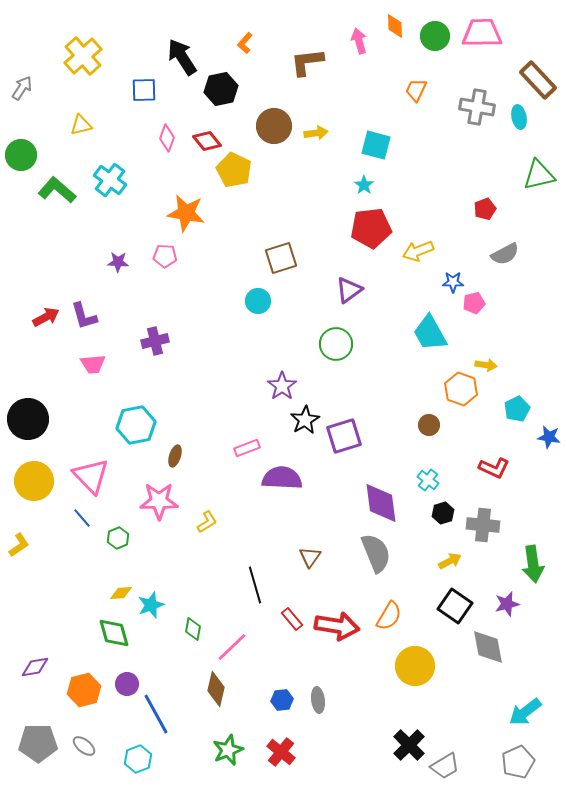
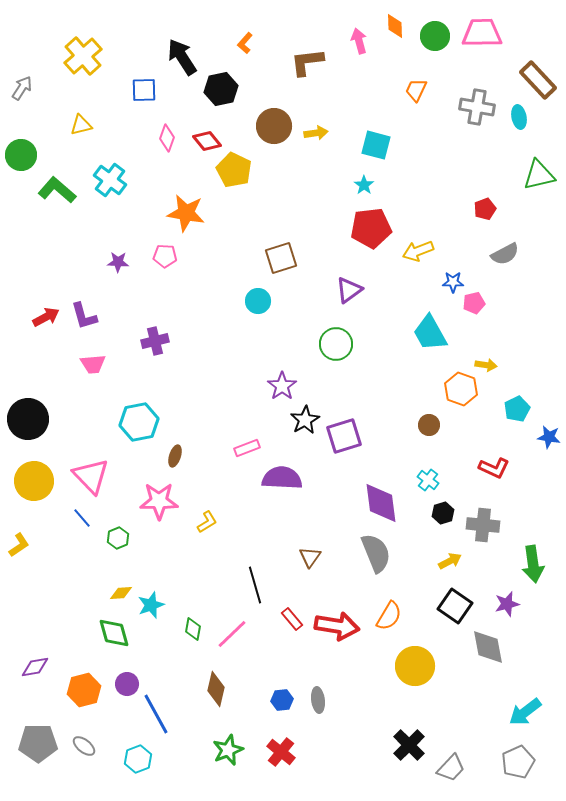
cyan hexagon at (136, 425): moved 3 px right, 3 px up
pink line at (232, 647): moved 13 px up
gray trapezoid at (445, 766): moved 6 px right, 2 px down; rotated 16 degrees counterclockwise
